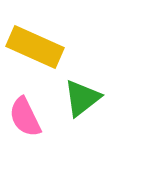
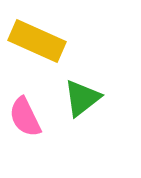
yellow rectangle: moved 2 px right, 6 px up
